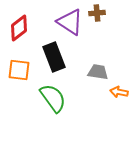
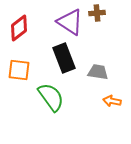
black rectangle: moved 10 px right, 1 px down
orange arrow: moved 7 px left, 9 px down
green semicircle: moved 2 px left, 1 px up
